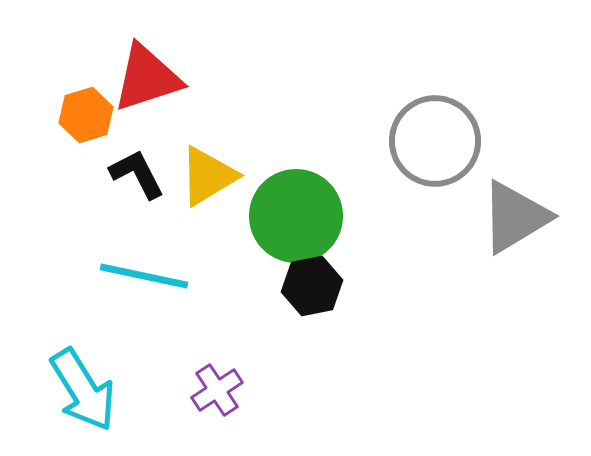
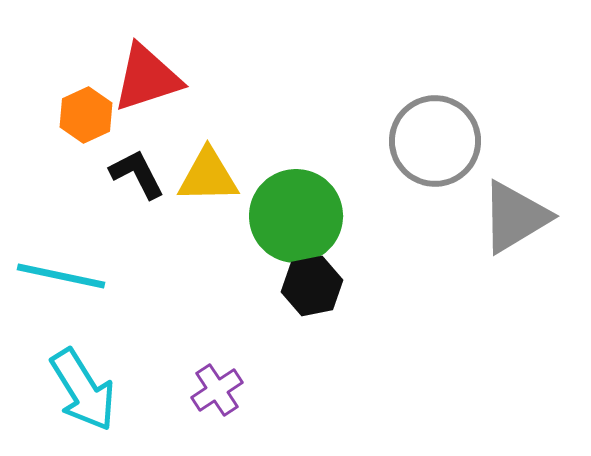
orange hexagon: rotated 8 degrees counterclockwise
yellow triangle: rotated 30 degrees clockwise
cyan line: moved 83 px left
